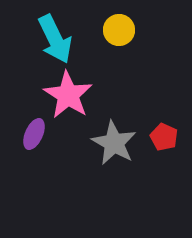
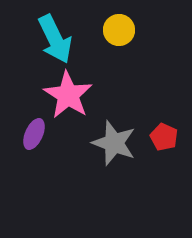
gray star: rotated 9 degrees counterclockwise
